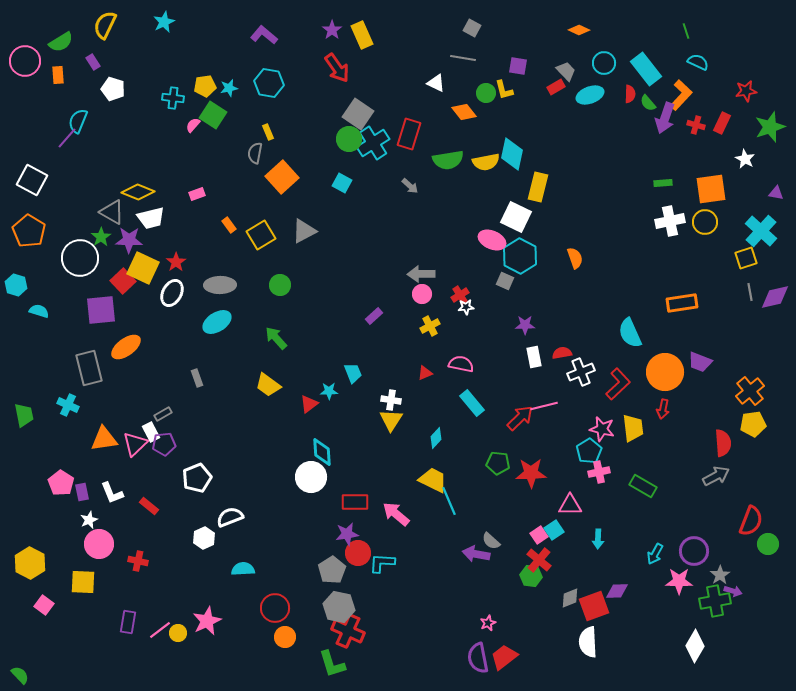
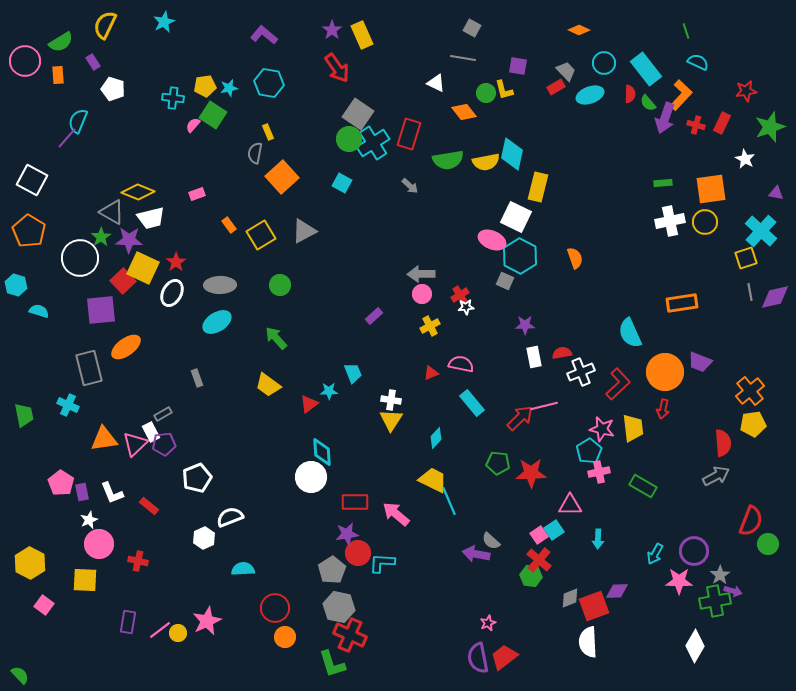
red triangle at (425, 373): moved 6 px right
yellow square at (83, 582): moved 2 px right, 2 px up
red cross at (348, 631): moved 2 px right, 4 px down
